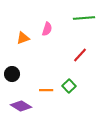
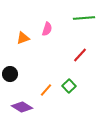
black circle: moved 2 px left
orange line: rotated 48 degrees counterclockwise
purple diamond: moved 1 px right, 1 px down
